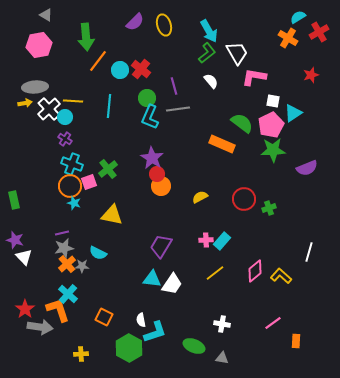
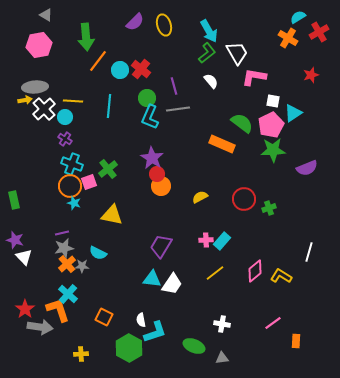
yellow arrow at (25, 103): moved 3 px up
white cross at (49, 109): moved 5 px left
yellow L-shape at (281, 276): rotated 10 degrees counterclockwise
gray triangle at (222, 358): rotated 16 degrees counterclockwise
